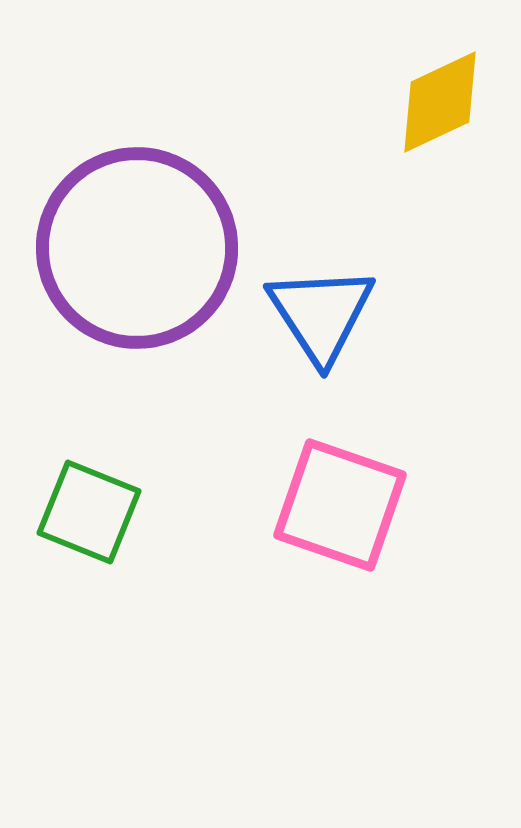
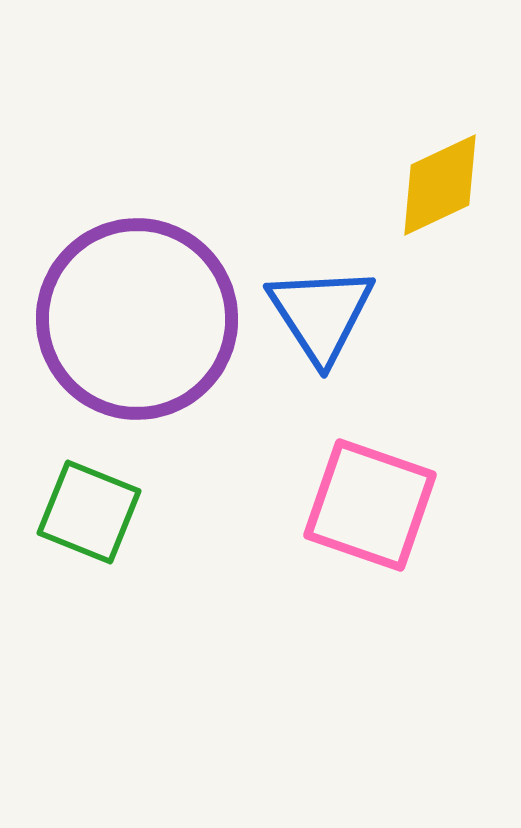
yellow diamond: moved 83 px down
purple circle: moved 71 px down
pink square: moved 30 px right
